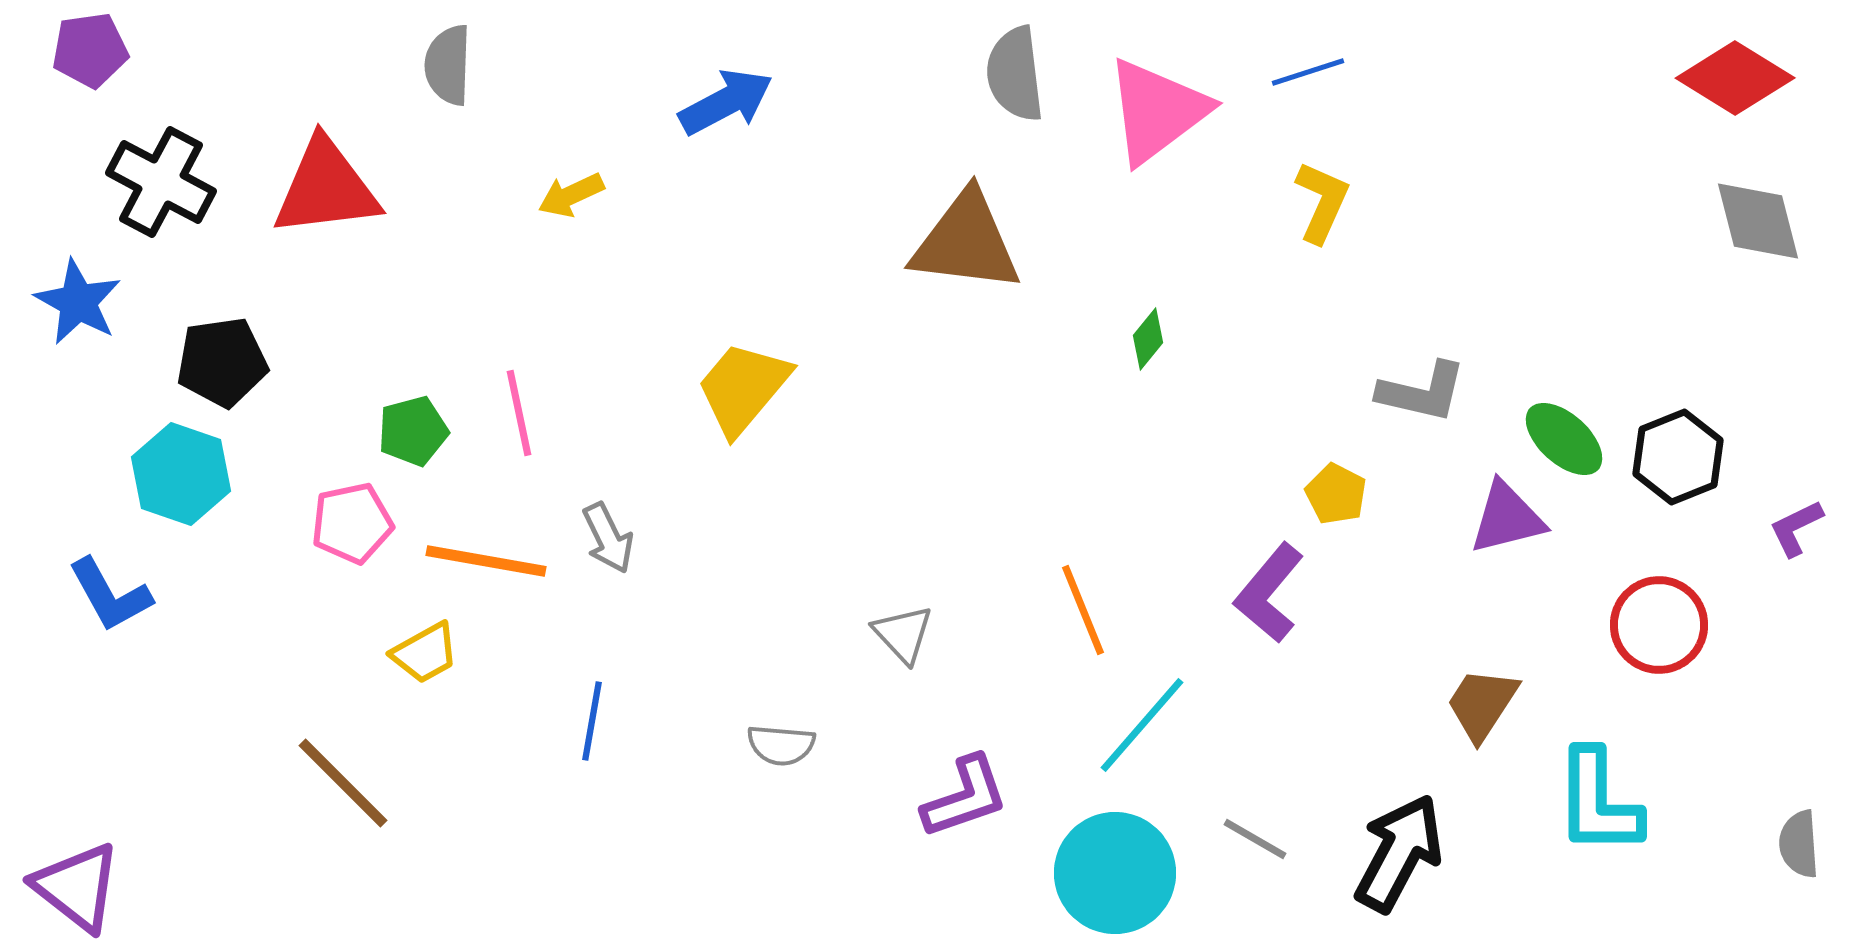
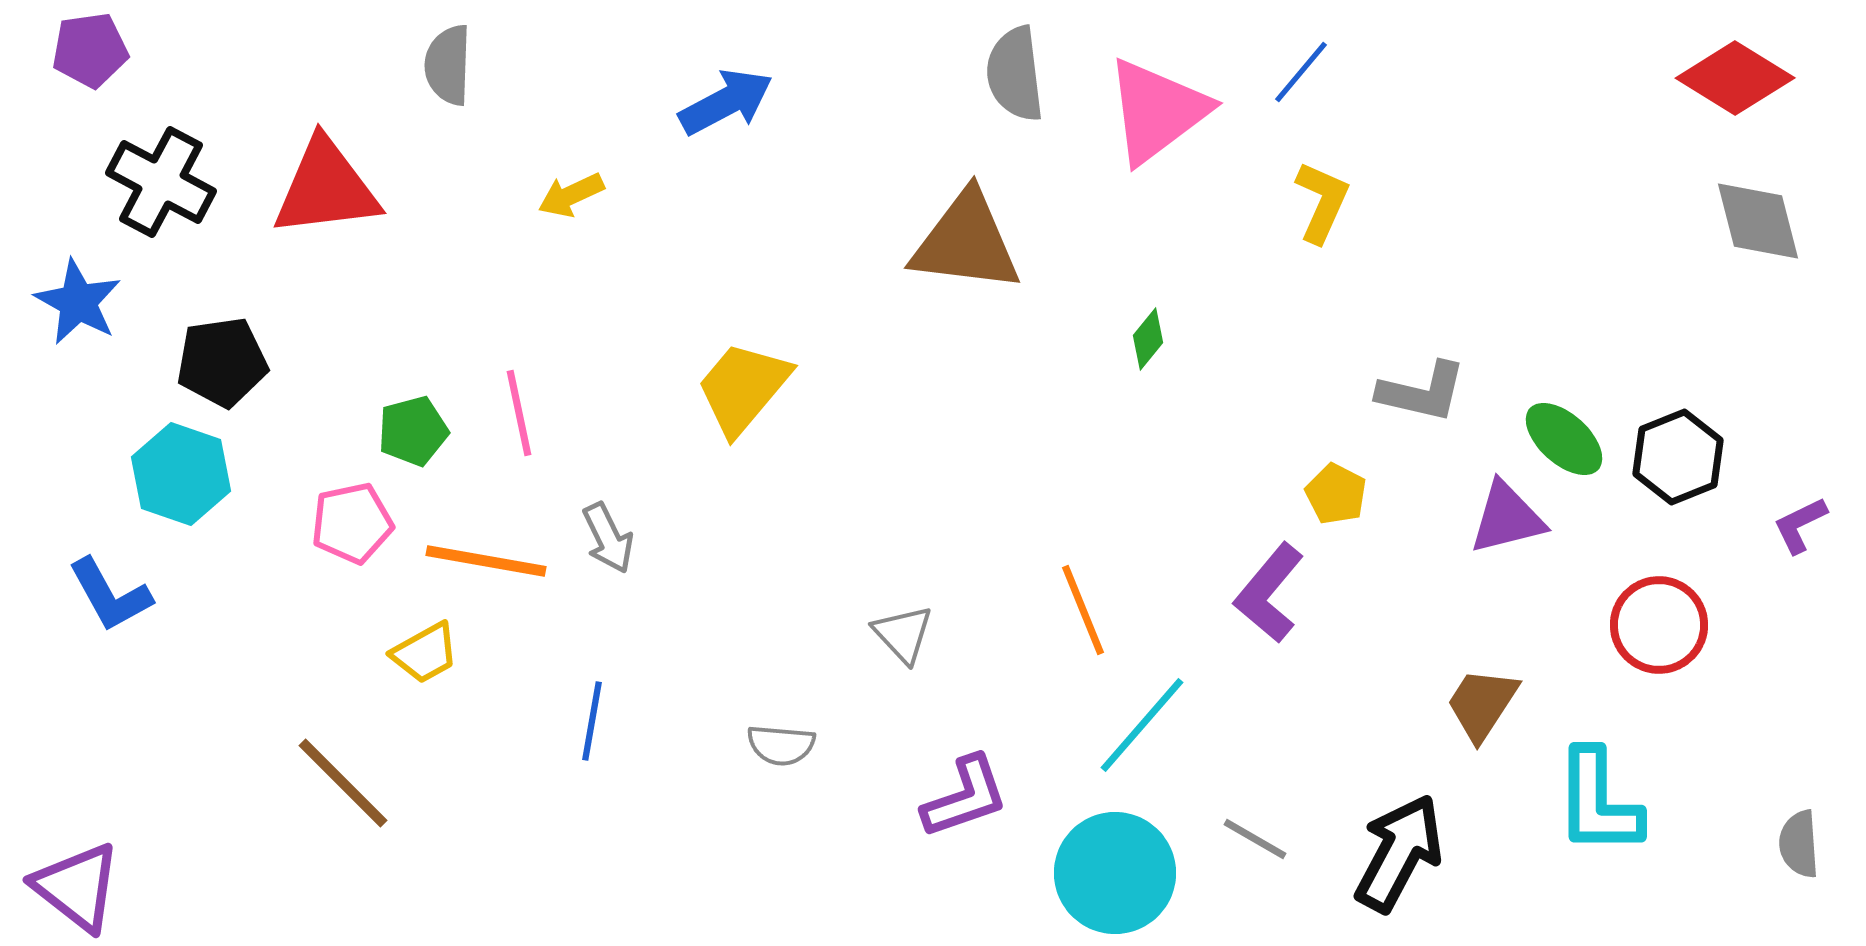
blue line at (1308, 72): moved 7 px left; rotated 32 degrees counterclockwise
purple L-shape at (1796, 528): moved 4 px right, 3 px up
